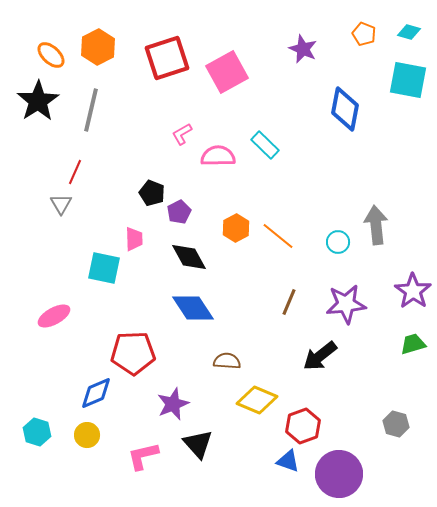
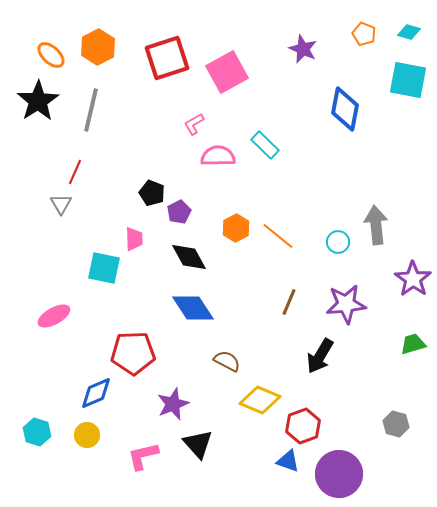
pink L-shape at (182, 134): moved 12 px right, 10 px up
purple star at (413, 291): moved 12 px up
black arrow at (320, 356): rotated 21 degrees counterclockwise
brown semicircle at (227, 361): rotated 24 degrees clockwise
yellow diamond at (257, 400): moved 3 px right
